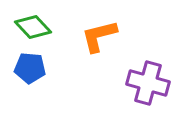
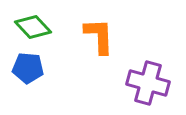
orange L-shape: rotated 102 degrees clockwise
blue pentagon: moved 2 px left
